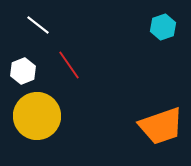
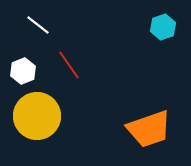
orange trapezoid: moved 12 px left, 3 px down
